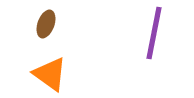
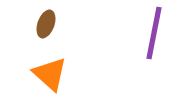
orange triangle: rotated 6 degrees clockwise
